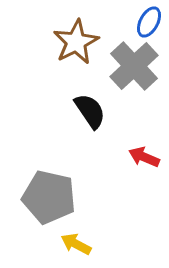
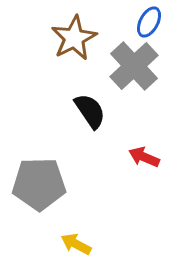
brown star: moved 2 px left, 4 px up
gray pentagon: moved 10 px left, 13 px up; rotated 14 degrees counterclockwise
